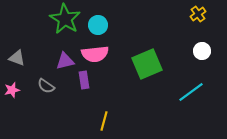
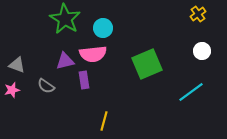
cyan circle: moved 5 px right, 3 px down
pink semicircle: moved 2 px left
gray triangle: moved 7 px down
